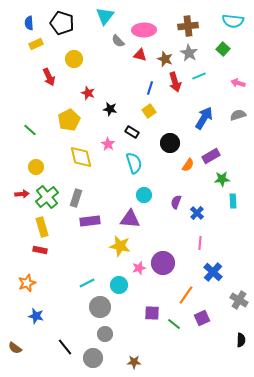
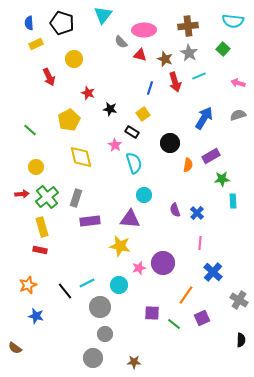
cyan triangle at (105, 16): moved 2 px left, 1 px up
gray semicircle at (118, 41): moved 3 px right, 1 px down
yellow square at (149, 111): moved 6 px left, 3 px down
pink star at (108, 144): moved 7 px right, 1 px down
orange semicircle at (188, 165): rotated 24 degrees counterclockwise
purple semicircle at (176, 202): moved 1 px left, 8 px down; rotated 40 degrees counterclockwise
orange star at (27, 283): moved 1 px right, 2 px down
black line at (65, 347): moved 56 px up
